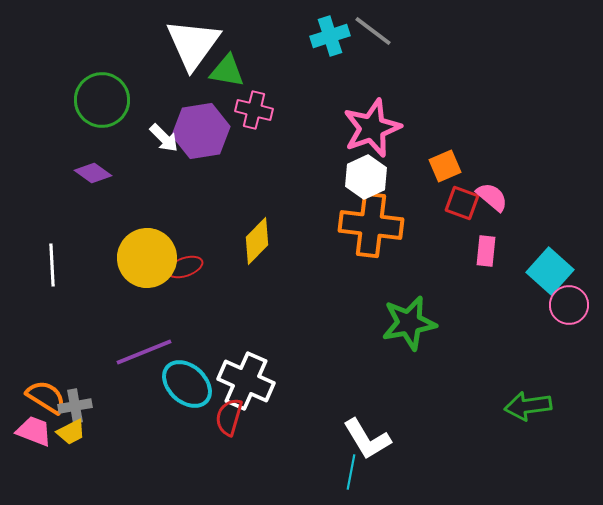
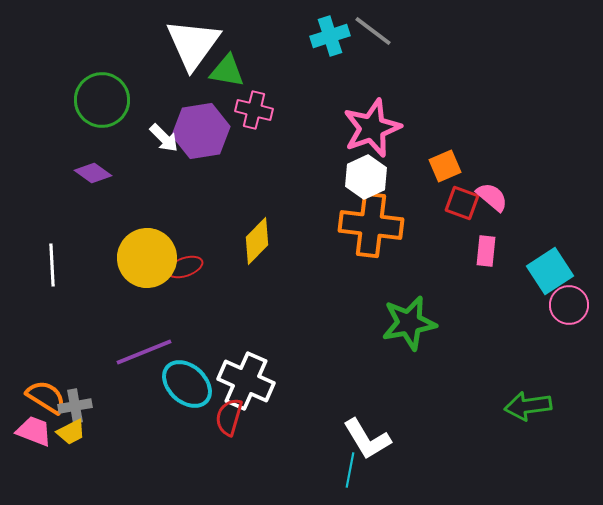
cyan square: rotated 15 degrees clockwise
cyan line: moved 1 px left, 2 px up
